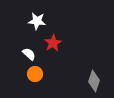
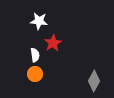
white star: moved 2 px right
white semicircle: moved 6 px right, 1 px down; rotated 40 degrees clockwise
gray diamond: rotated 10 degrees clockwise
